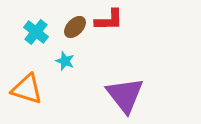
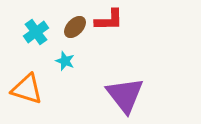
cyan cross: rotated 15 degrees clockwise
